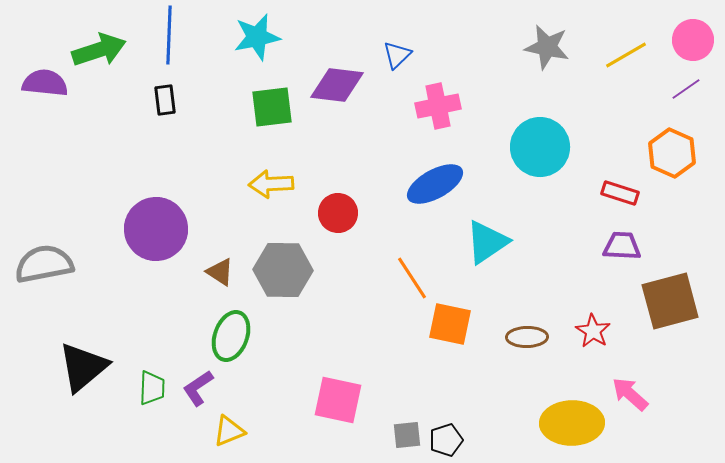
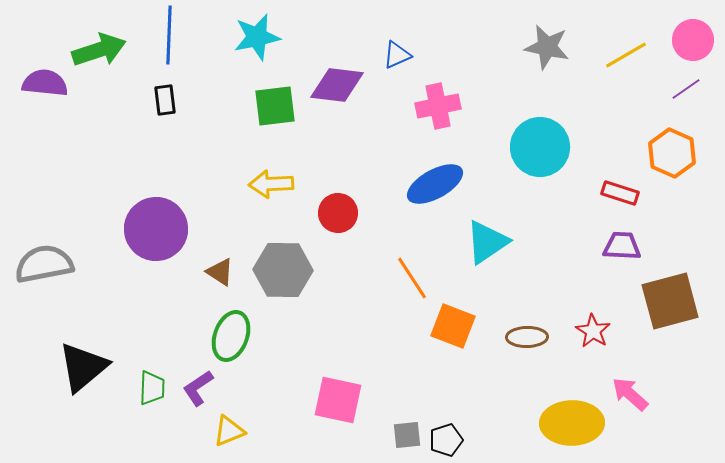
blue triangle: rotated 20 degrees clockwise
green square: moved 3 px right, 1 px up
orange square: moved 3 px right, 2 px down; rotated 9 degrees clockwise
